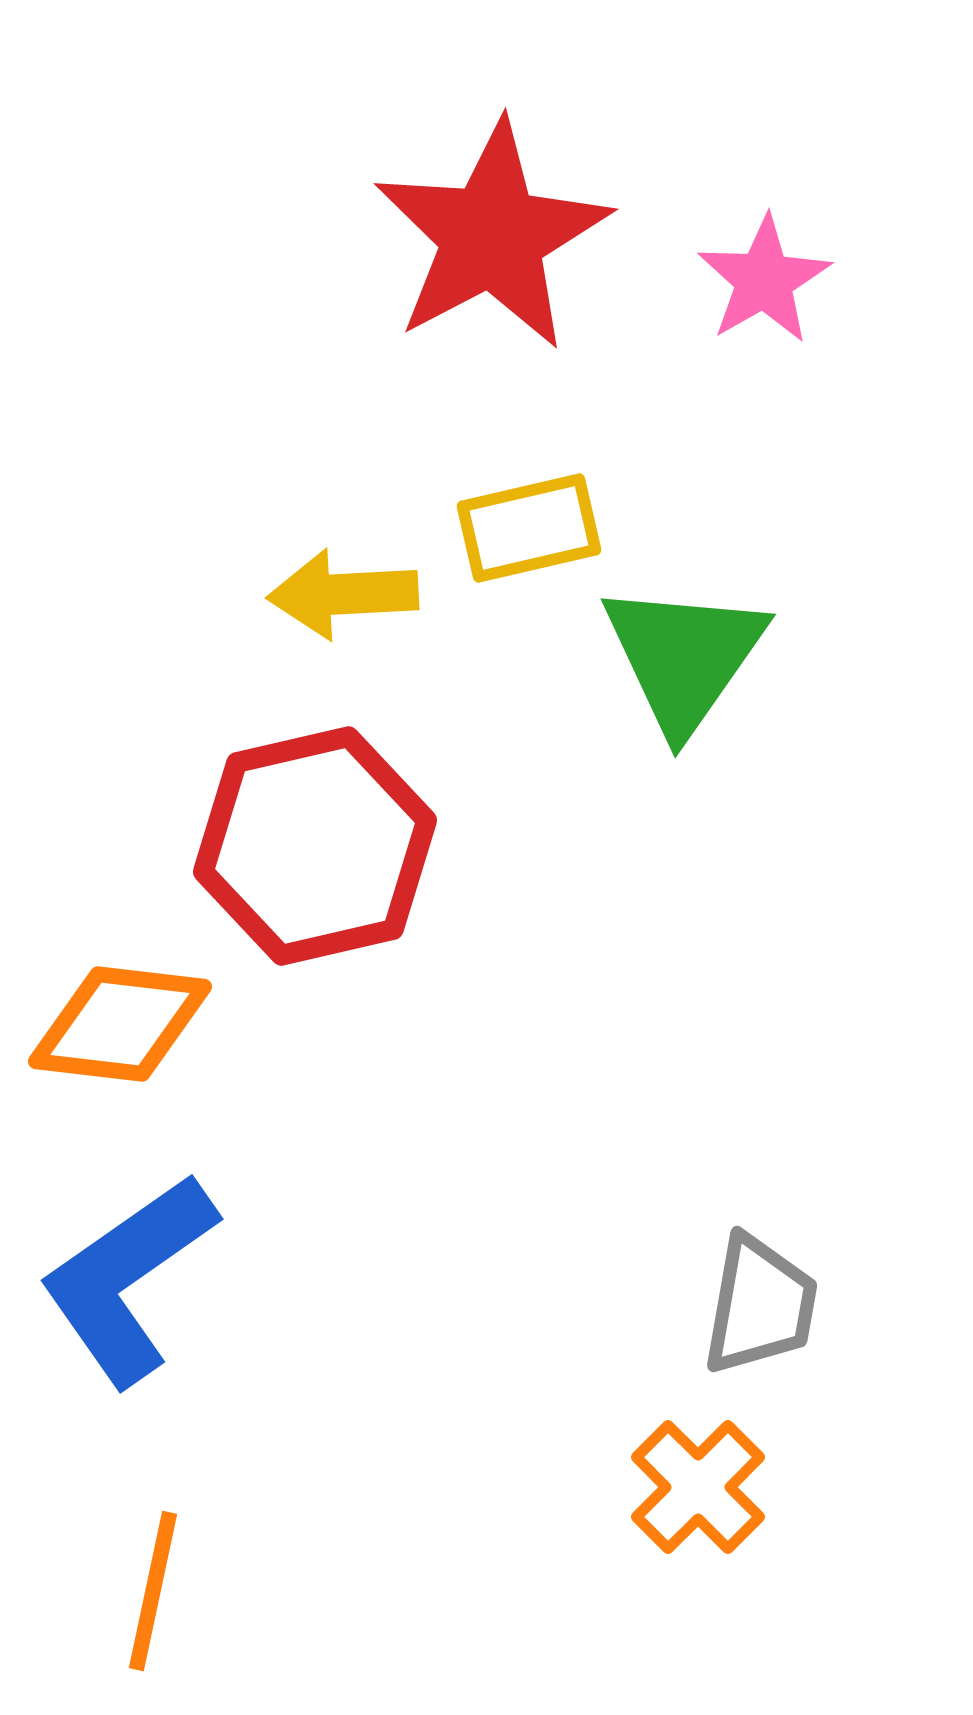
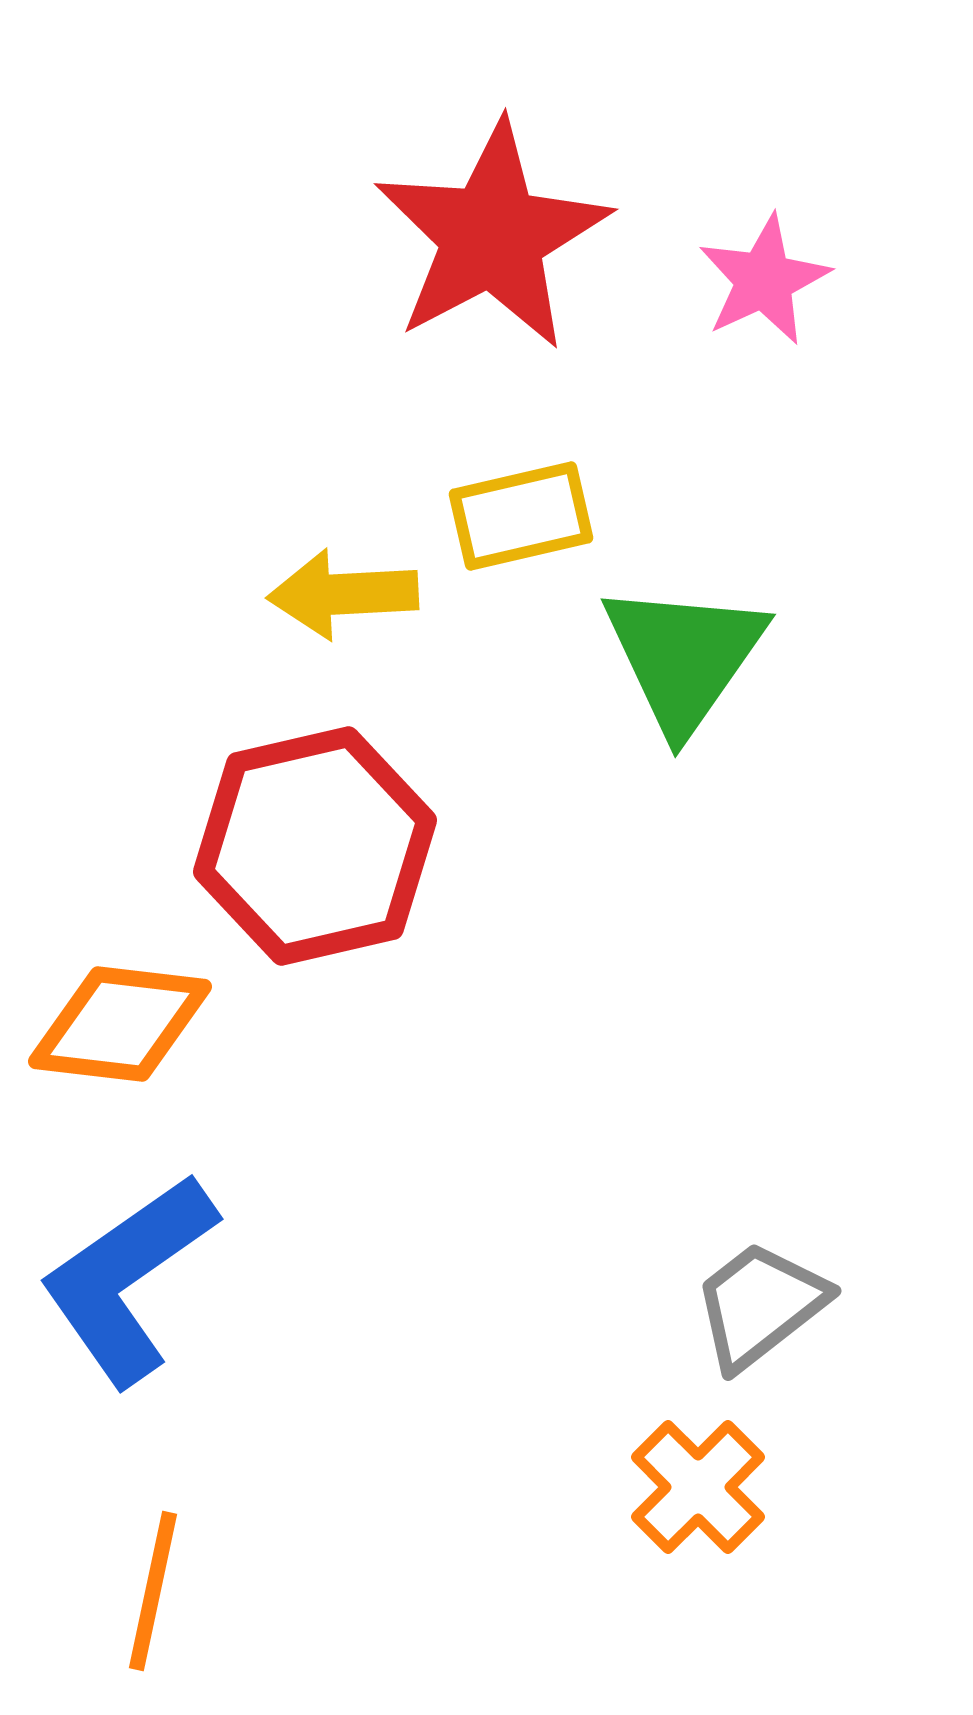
pink star: rotated 5 degrees clockwise
yellow rectangle: moved 8 px left, 12 px up
gray trapezoid: rotated 138 degrees counterclockwise
